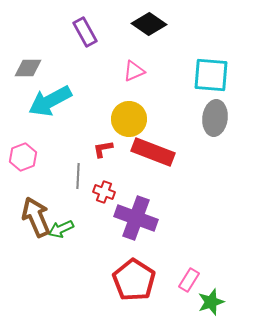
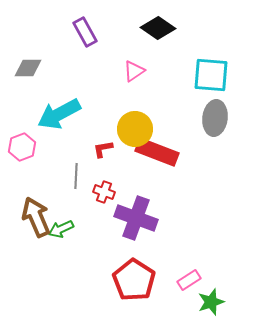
black diamond: moved 9 px right, 4 px down
pink triangle: rotated 10 degrees counterclockwise
cyan arrow: moved 9 px right, 13 px down
yellow circle: moved 6 px right, 10 px down
red rectangle: moved 4 px right
pink hexagon: moved 1 px left, 10 px up
gray line: moved 2 px left
pink rectangle: rotated 25 degrees clockwise
